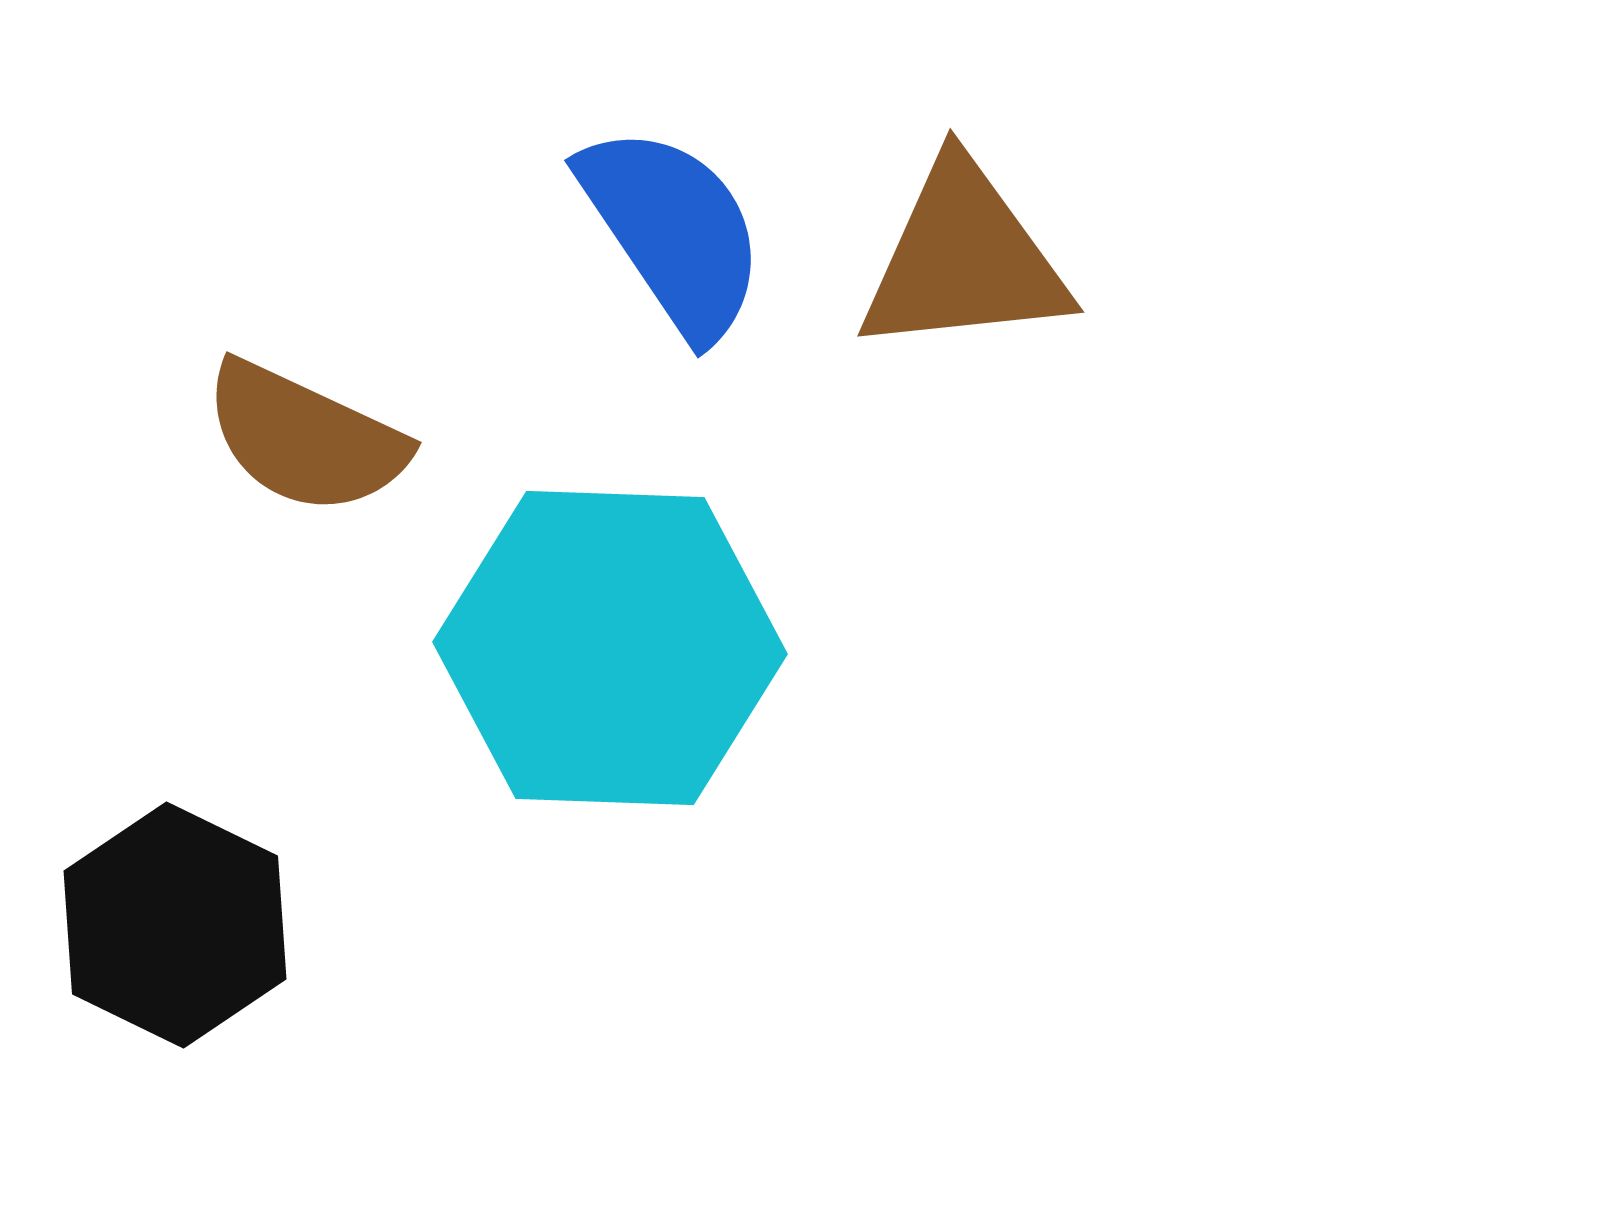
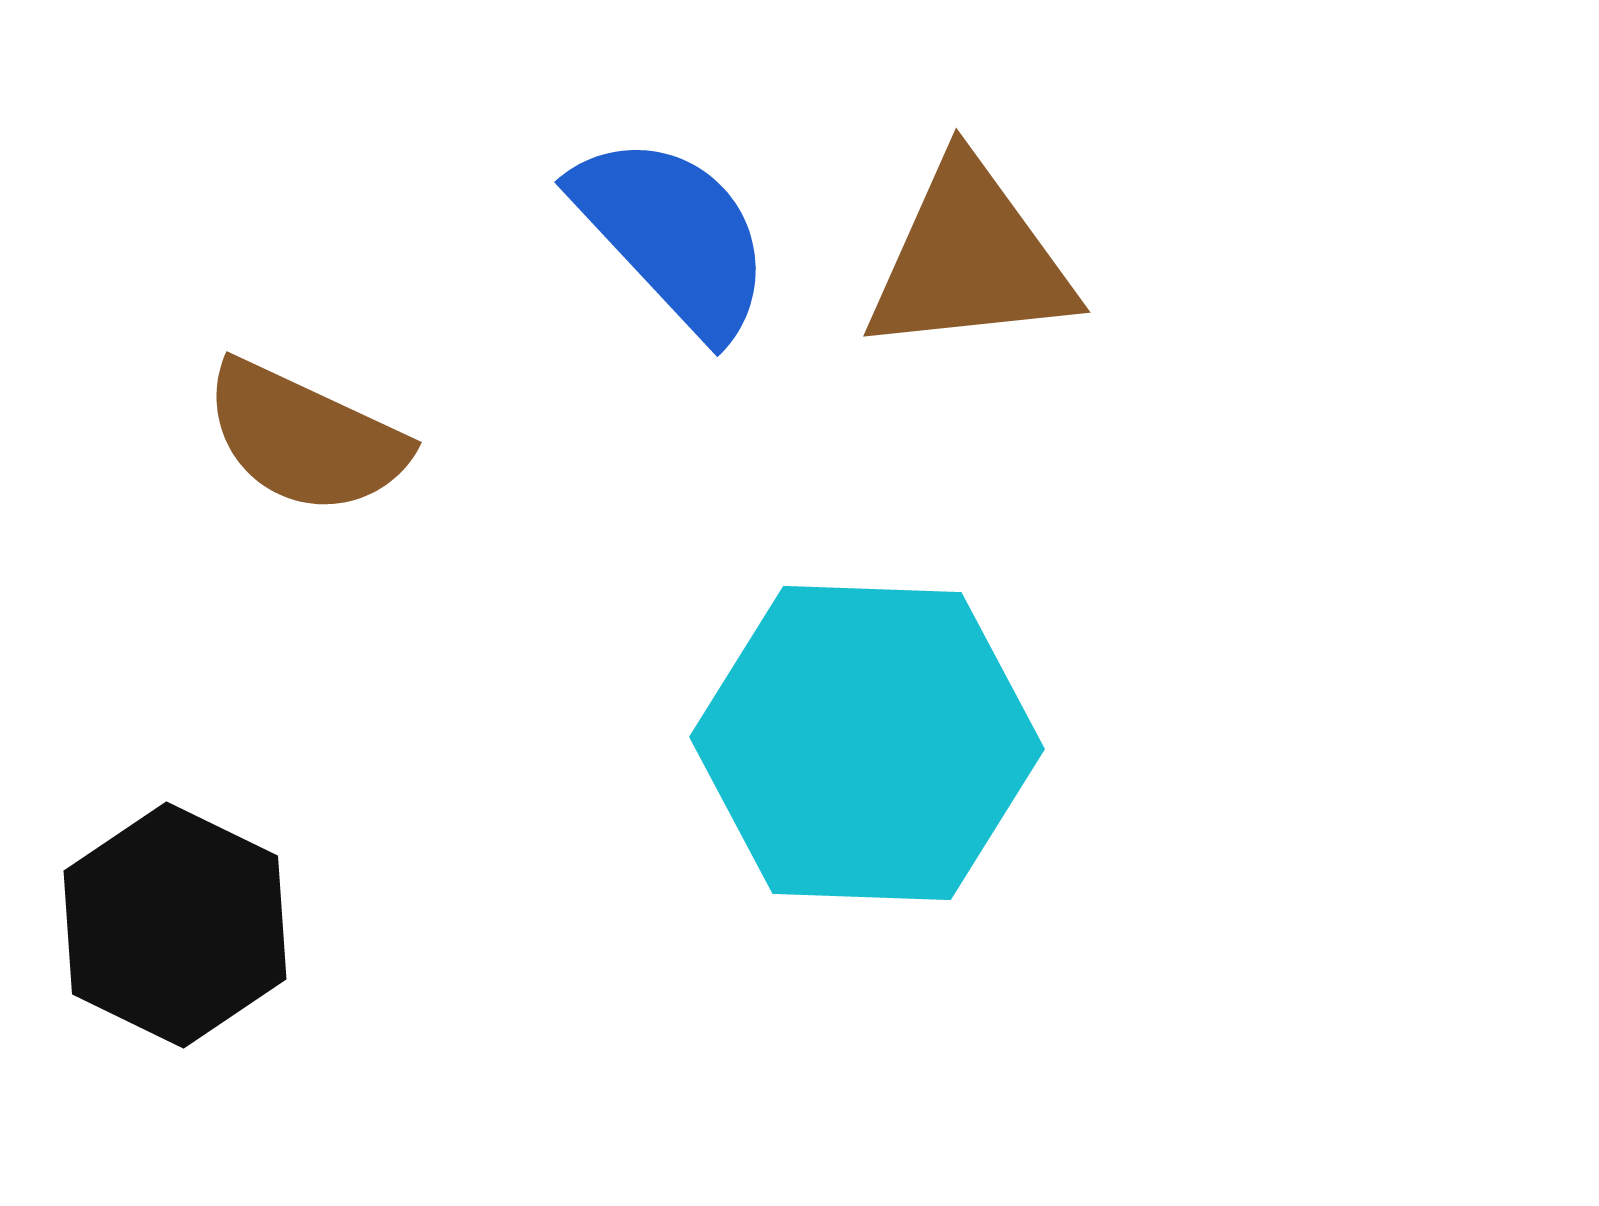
blue semicircle: moved 4 px down; rotated 9 degrees counterclockwise
brown triangle: moved 6 px right
cyan hexagon: moved 257 px right, 95 px down
